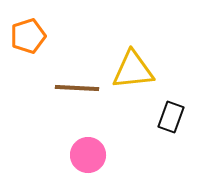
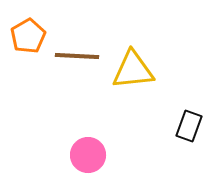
orange pentagon: rotated 12 degrees counterclockwise
brown line: moved 32 px up
black rectangle: moved 18 px right, 9 px down
